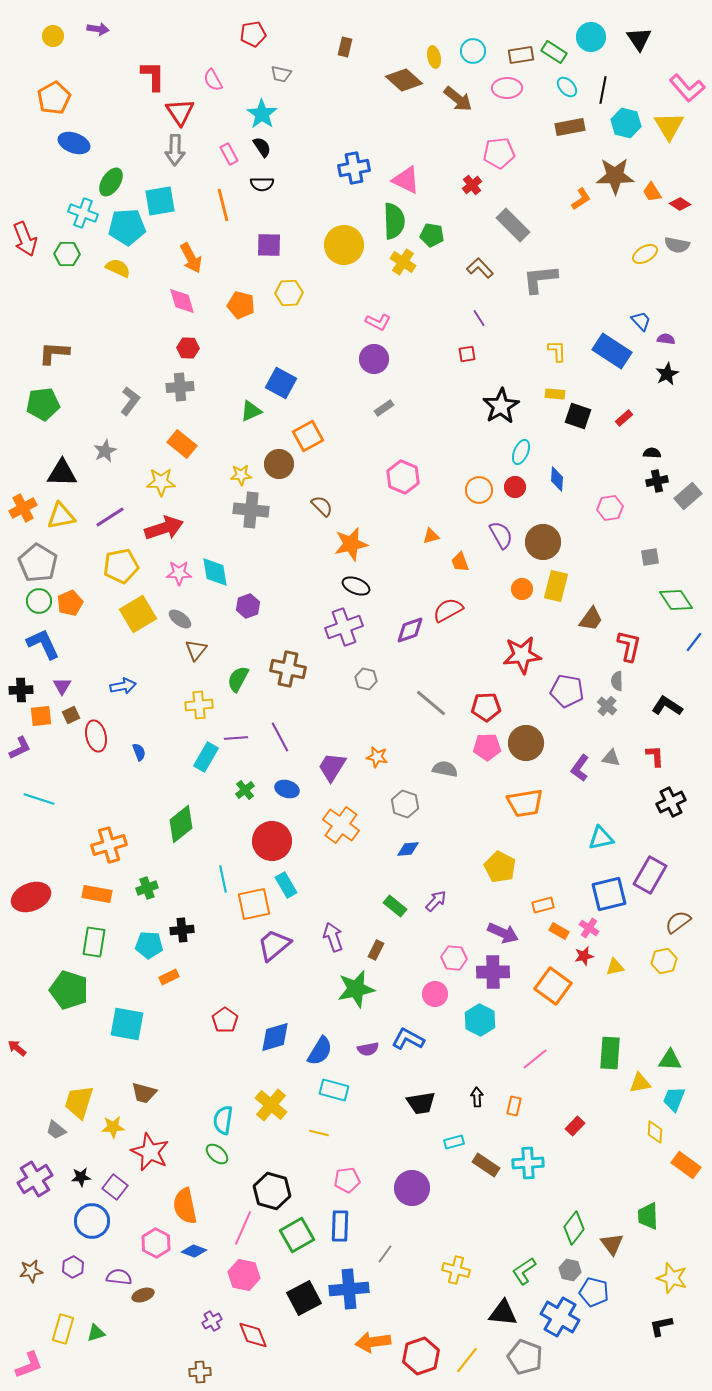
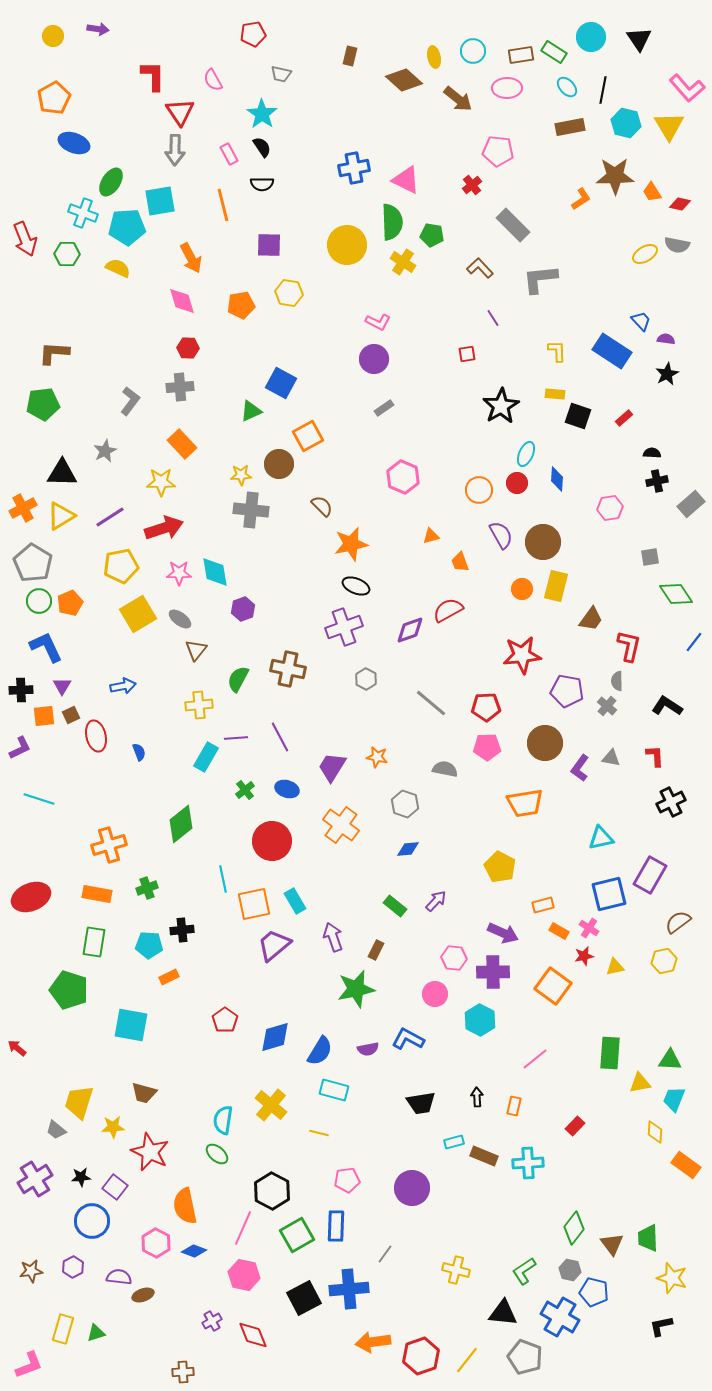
brown rectangle at (345, 47): moved 5 px right, 9 px down
pink pentagon at (499, 153): moved 1 px left, 2 px up; rotated 12 degrees clockwise
red diamond at (680, 204): rotated 20 degrees counterclockwise
green semicircle at (394, 221): moved 2 px left, 1 px down
yellow circle at (344, 245): moved 3 px right
yellow hexagon at (289, 293): rotated 12 degrees clockwise
orange pentagon at (241, 305): rotated 24 degrees counterclockwise
purple line at (479, 318): moved 14 px right
orange rectangle at (182, 444): rotated 8 degrees clockwise
cyan ellipse at (521, 452): moved 5 px right, 2 px down
red circle at (515, 487): moved 2 px right, 4 px up
gray rectangle at (688, 496): moved 3 px right, 8 px down
yellow triangle at (61, 516): rotated 20 degrees counterclockwise
gray pentagon at (38, 563): moved 5 px left
green diamond at (676, 600): moved 6 px up
purple hexagon at (248, 606): moved 5 px left, 3 px down
blue L-shape at (43, 644): moved 3 px right, 3 px down
gray hexagon at (366, 679): rotated 15 degrees clockwise
orange square at (41, 716): moved 3 px right
brown circle at (526, 743): moved 19 px right
cyan rectangle at (286, 885): moved 9 px right, 16 px down
cyan square at (127, 1024): moved 4 px right, 1 px down
brown rectangle at (486, 1165): moved 2 px left, 9 px up; rotated 12 degrees counterclockwise
black hexagon at (272, 1191): rotated 12 degrees clockwise
green trapezoid at (648, 1216): moved 22 px down
blue rectangle at (340, 1226): moved 4 px left
brown cross at (200, 1372): moved 17 px left
